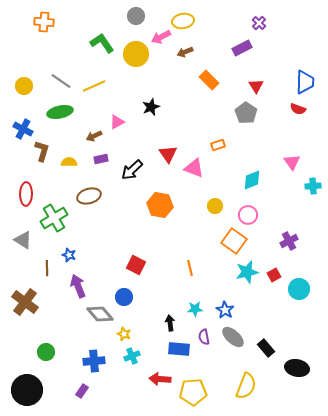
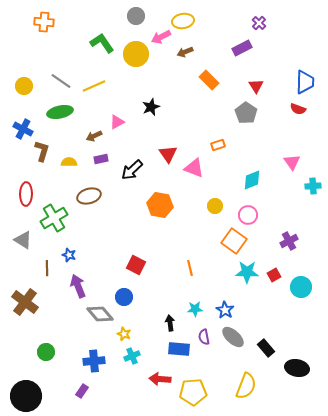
cyan star at (247, 272): rotated 15 degrees clockwise
cyan circle at (299, 289): moved 2 px right, 2 px up
black circle at (27, 390): moved 1 px left, 6 px down
